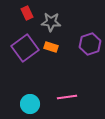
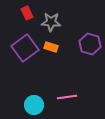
purple hexagon: rotated 25 degrees counterclockwise
cyan circle: moved 4 px right, 1 px down
